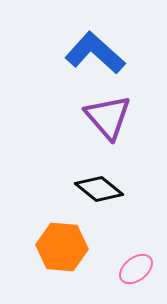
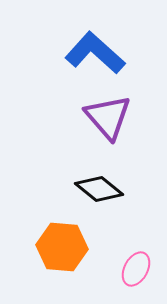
pink ellipse: rotated 24 degrees counterclockwise
